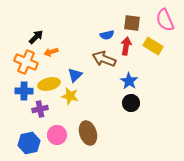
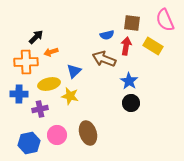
orange cross: rotated 25 degrees counterclockwise
blue triangle: moved 1 px left, 4 px up
blue cross: moved 5 px left, 3 px down
